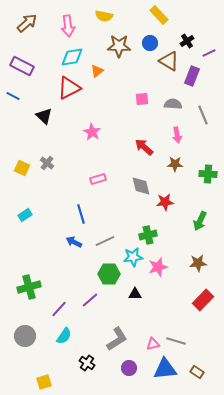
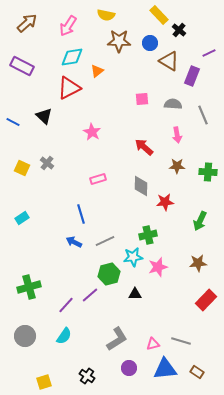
yellow semicircle at (104, 16): moved 2 px right, 1 px up
pink arrow at (68, 26): rotated 40 degrees clockwise
black cross at (187, 41): moved 8 px left, 11 px up; rotated 16 degrees counterclockwise
brown star at (119, 46): moved 5 px up
blue line at (13, 96): moved 26 px down
brown star at (175, 164): moved 2 px right, 2 px down
green cross at (208, 174): moved 2 px up
gray diamond at (141, 186): rotated 15 degrees clockwise
cyan rectangle at (25, 215): moved 3 px left, 3 px down
green hexagon at (109, 274): rotated 15 degrees counterclockwise
purple line at (90, 300): moved 5 px up
red rectangle at (203, 300): moved 3 px right
purple line at (59, 309): moved 7 px right, 4 px up
gray line at (176, 341): moved 5 px right
black cross at (87, 363): moved 13 px down
